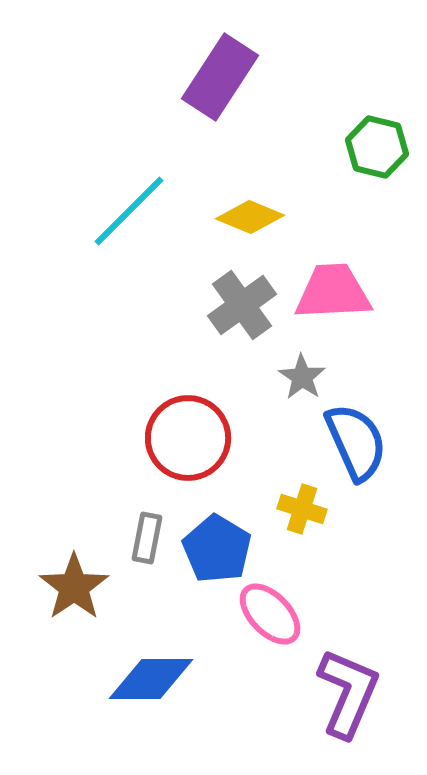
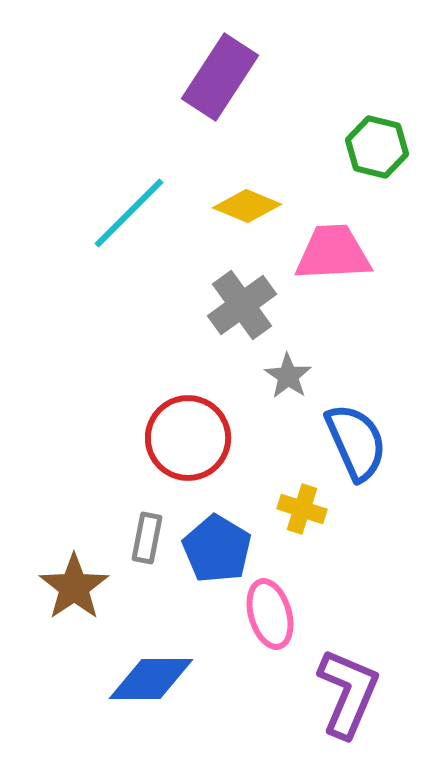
cyan line: moved 2 px down
yellow diamond: moved 3 px left, 11 px up
pink trapezoid: moved 39 px up
gray star: moved 14 px left, 1 px up
pink ellipse: rotated 28 degrees clockwise
